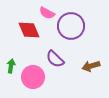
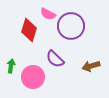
pink semicircle: moved 1 px right, 1 px down
red diamond: rotated 40 degrees clockwise
